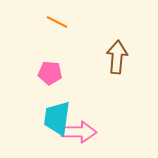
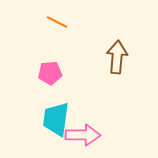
pink pentagon: rotated 10 degrees counterclockwise
cyan trapezoid: moved 1 px left, 1 px down
pink arrow: moved 4 px right, 3 px down
